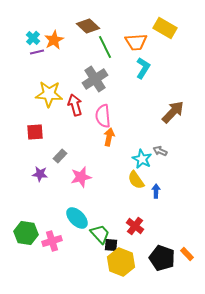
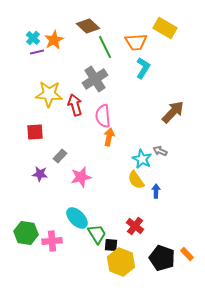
green trapezoid: moved 3 px left; rotated 10 degrees clockwise
pink cross: rotated 12 degrees clockwise
